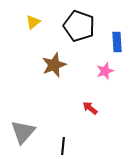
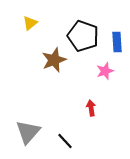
yellow triangle: moved 3 px left, 1 px down
black pentagon: moved 4 px right, 10 px down
brown star: moved 5 px up
red arrow: moved 1 px right; rotated 42 degrees clockwise
gray triangle: moved 5 px right
black line: moved 2 px right, 5 px up; rotated 48 degrees counterclockwise
